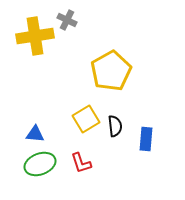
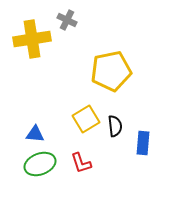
yellow cross: moved 3 px left, 3 px down
yellow pentagon: rotated 18 degrees clockwise
blue rectangle: moved 3 px left, 4 px down
